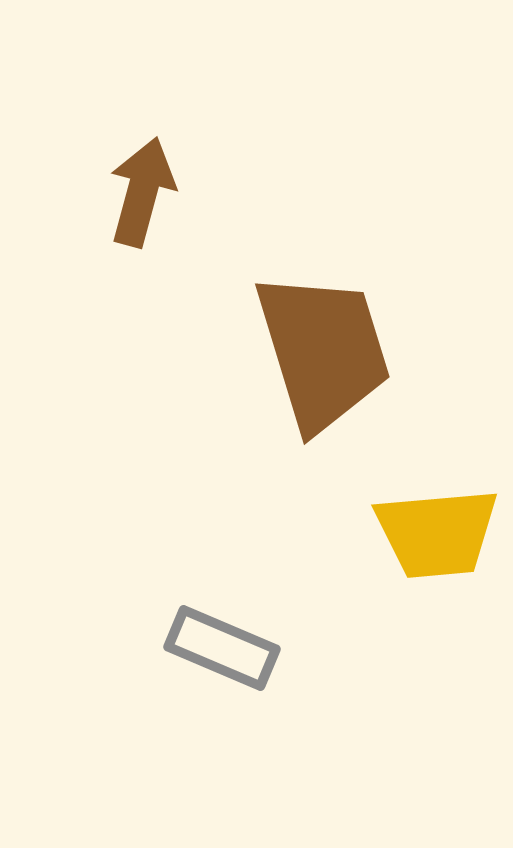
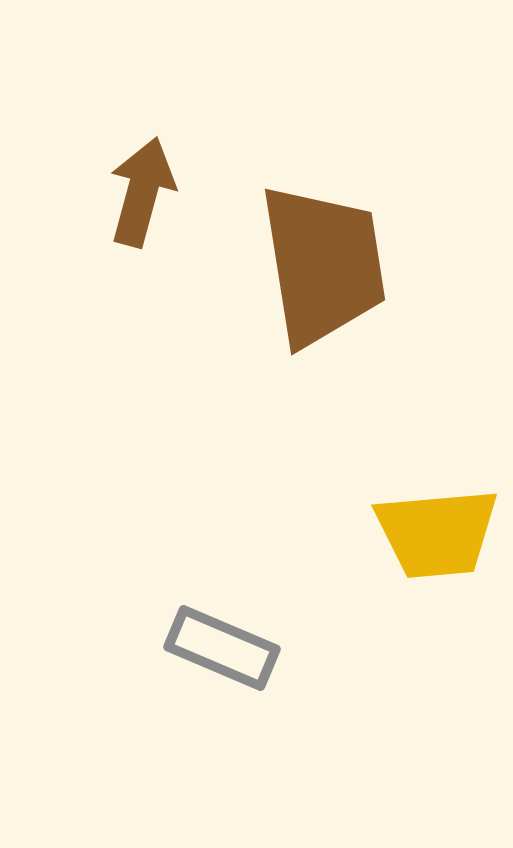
brown trapezoid: moved 86 px up; rotated 8 degrees clockwise
